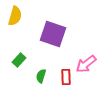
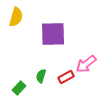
yellow semicircle: moved 1 px right, 1 px down
purple square: rotated 20 degrees counterclockwise
green rectangle: moved 28 px down
red rectangle: rotated 63 degrees clockwise
